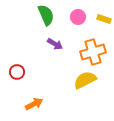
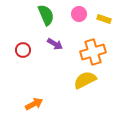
pink circle: moved 1 px right, 3 px up
red circle: moved 6 px right, 22 px up
